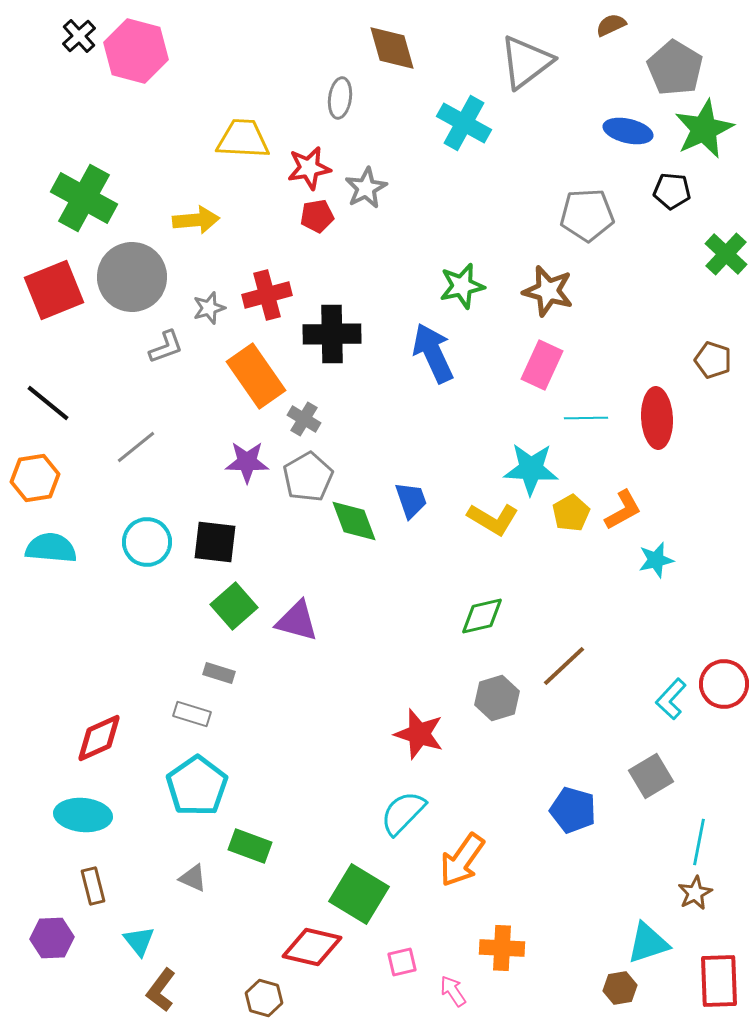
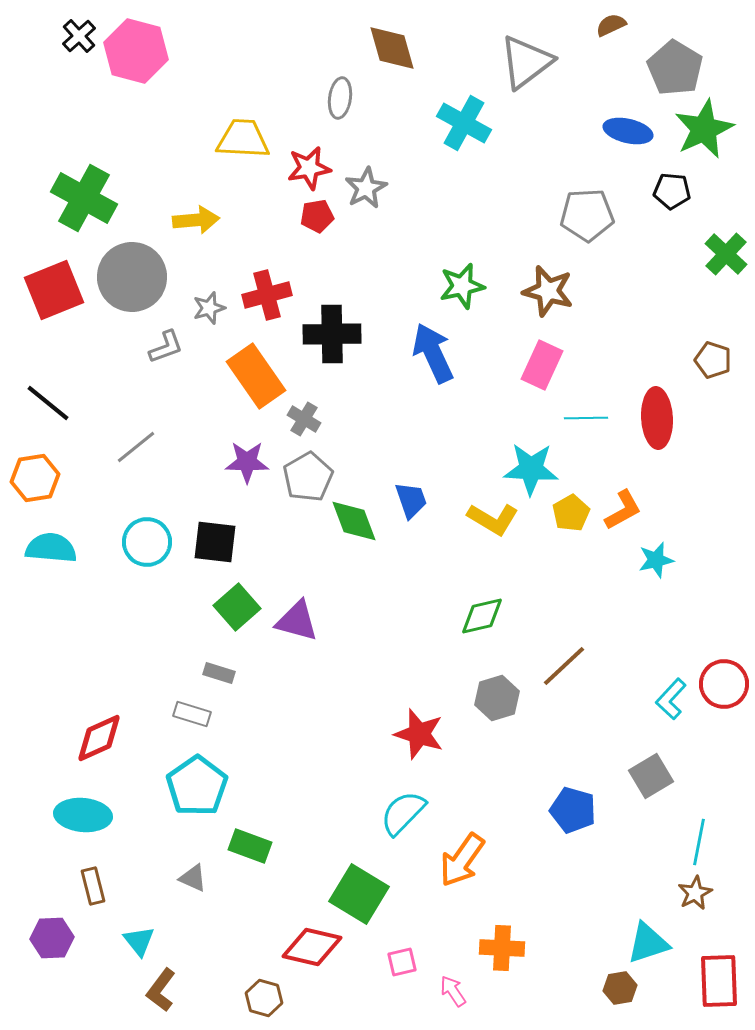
green square at (234, 606): moved 3 px right, 1 px down
